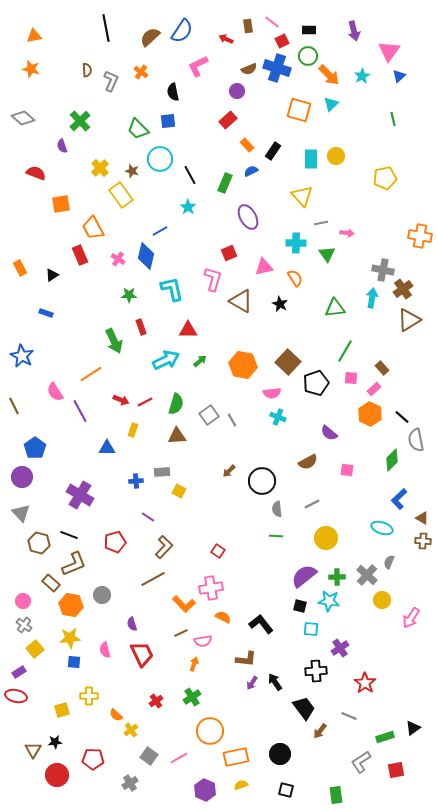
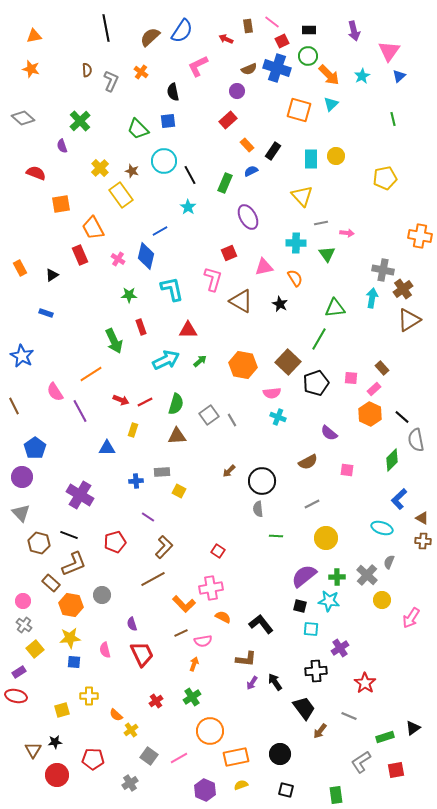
cyan circle at (160, 159): moved 4 px right, 2 px down
green line at (345, 351): moved 26 px left, 12 px up
gray semicircle at (277, 509): moved 19 px left
